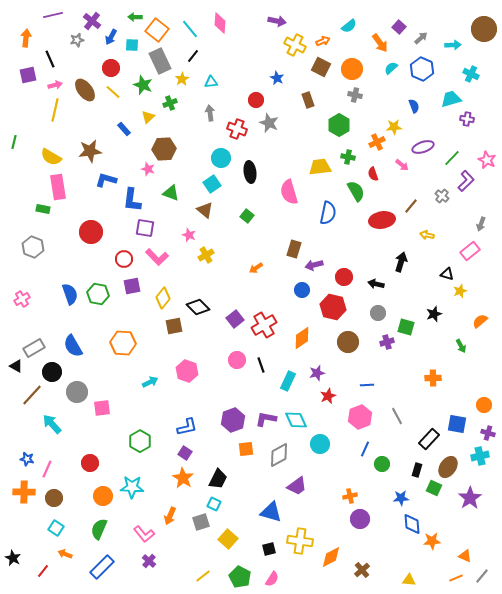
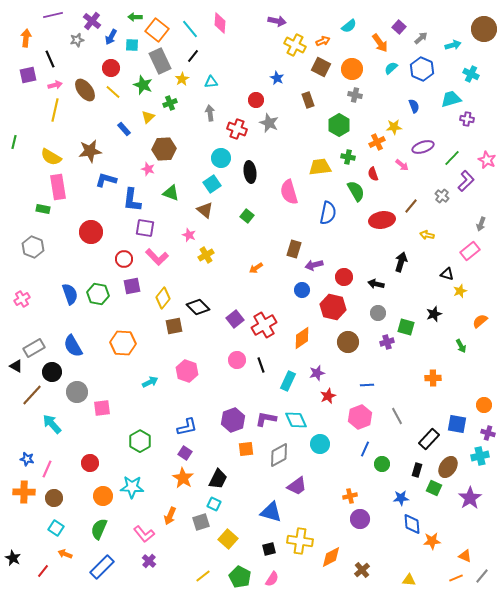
cyan arrow at (453, 45): rotated 14 degrees counterclockwise
